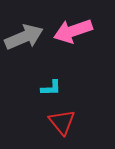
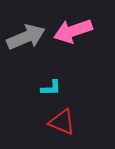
gray arrow: moved 2 px right
red triangle: rotated 28 degrees counterclockwise
